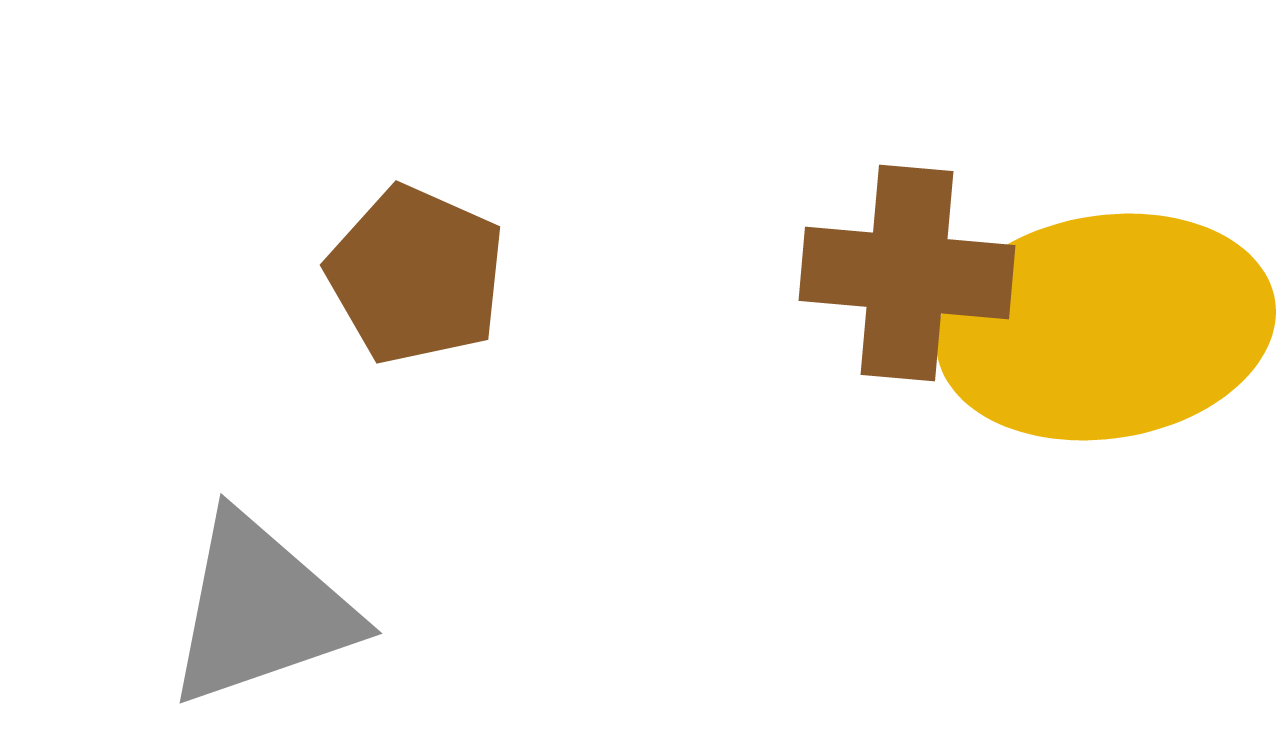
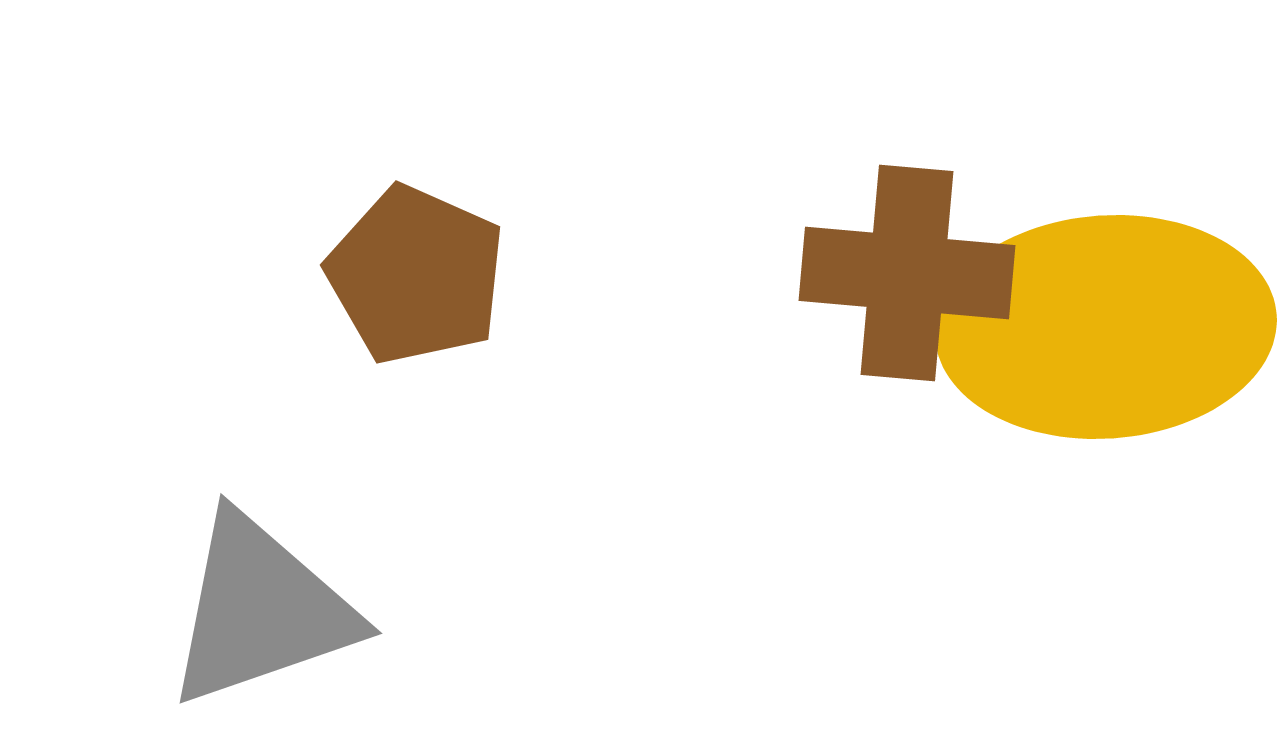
yellow ellipse: rotated 5 degrees clockwise
